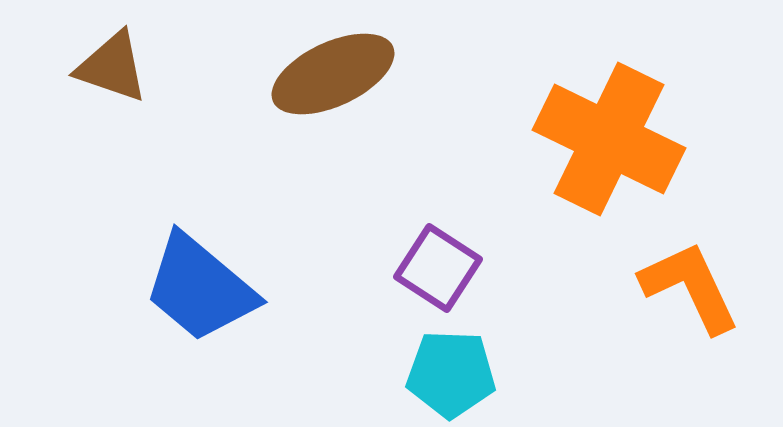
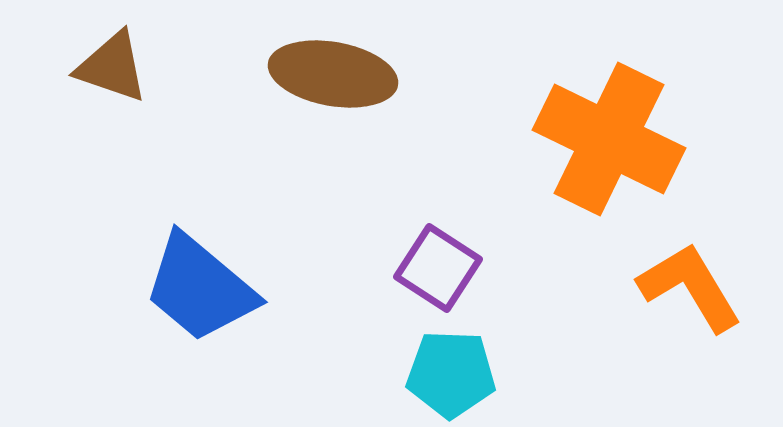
brown ellipse: rotated 35 degrees clockwise
orange L-shape: rotated 6 degrees counterclockwise
